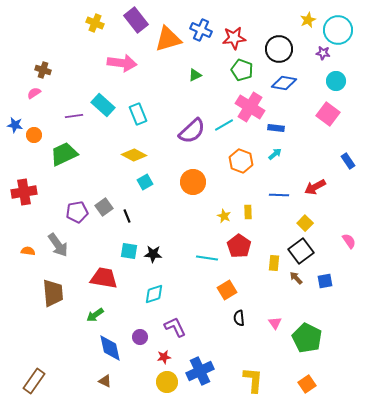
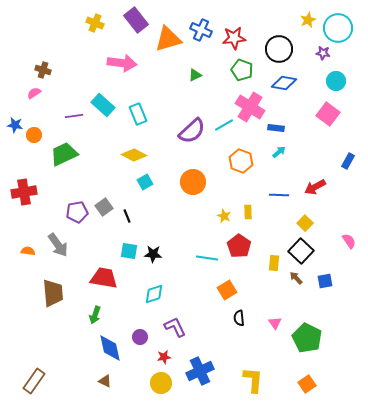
cyan circle at (338, 30): moved 2 px up
cyan arrow at (275, 154): moved 4 px right, 2 px up
blue rectangle at (348, 161): rotated 63 degrees clockwise
black square at (301, 251): rotated 10 degrees counterclockwise
green arrow at (95, 315): rotated 36 degrees counterclockwise
yellow circle at (167, 382): moved 6 px left, 1 px down
